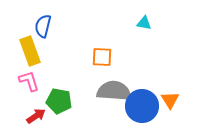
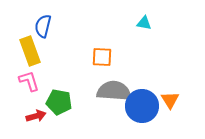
green pentagon: moved 1 px down
red arrow: rotated 18 degrees clockwise
